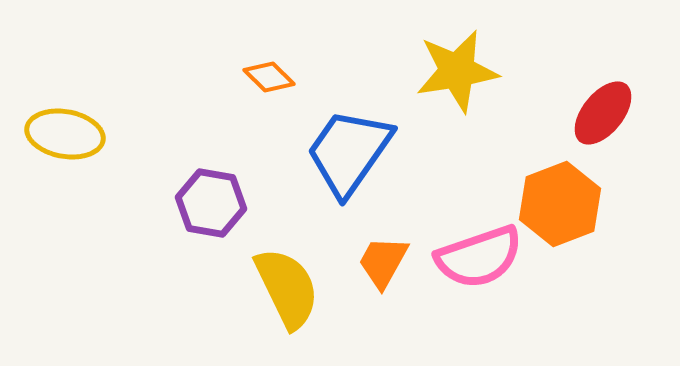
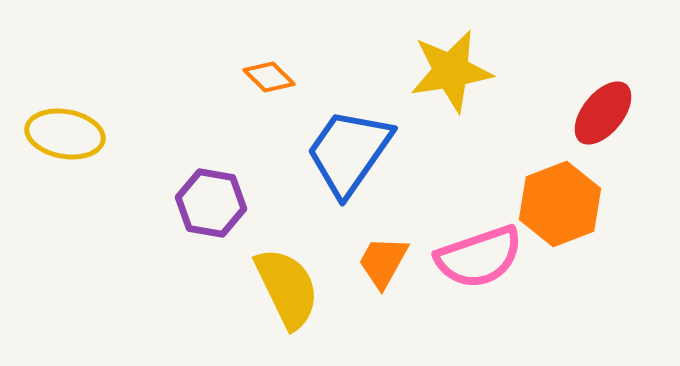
yellow star: moved 6 px left
